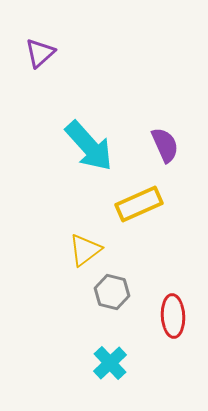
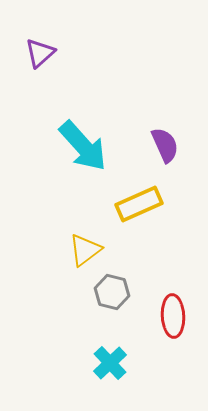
cyan arrow: moved 6 px left
